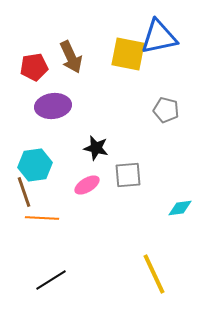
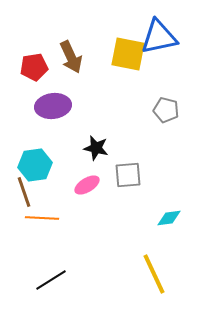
cyan diamond: moved 11 px left, 10 px down
